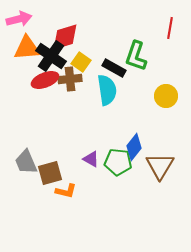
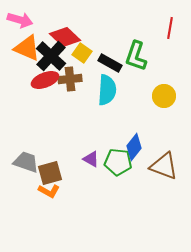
pink arrow: moved 1 px right, 1 px down; rotated 30 degrees clockwise
red diamond: rotated 60 degrees clockwise
orange triangle: rotated 28 degrees clockwise
black cross: rotated 8 degrees clockwise
yellow square: moved 1 px right, 9 px up
black rectangle: moved 4 px left, 5 px up
cyan semicircle: rotated 12 degrees clockwise
yellow circle: moved 2 px left
gray trapezoid: rotated 132 degrees clockwise
brown triangle: moved 4 px right; rotated 40 degrees counterclockwise
orange L-shape: moved 17 px left; rotated 15 degrees clockwise
